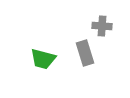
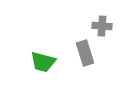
green trapezoid: moved 3 px down
